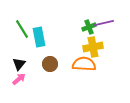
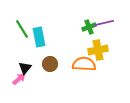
yellow cross: moved 5 px right, 3 px down
black triangle: moved 6 px right, 4 px down
